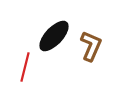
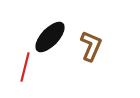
black ellipse: moved 4 px left, 1 px down
